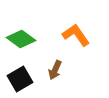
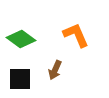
orange L-shape: rotated 12 degrees clockwise
black square: rotated 30 degrees clockwise
